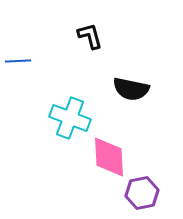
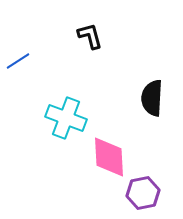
blue line: rotated 30 degrees counterclockwise
black semicircle: moved 21 px right, 9 px down; rotated 81 degrees clockwise
cyan cross: moved 4 px left
purple hexagon: moved 1 px right
